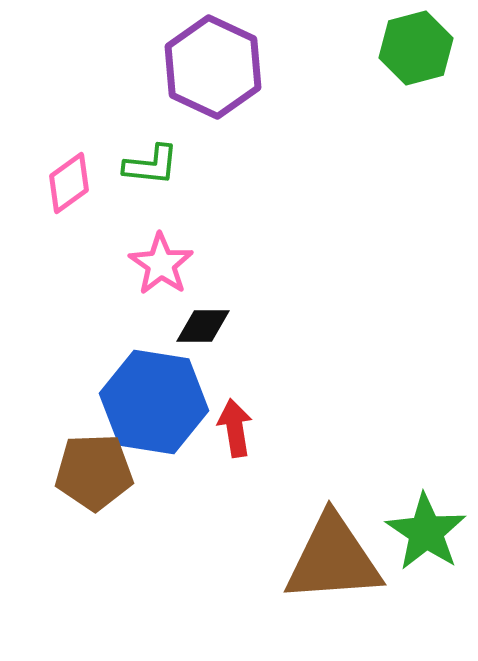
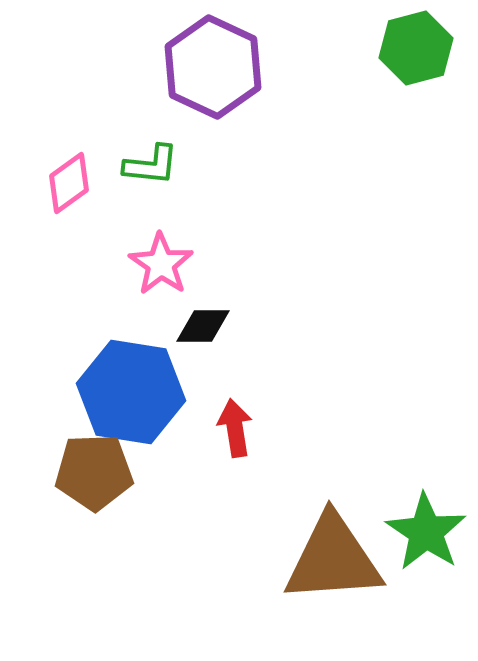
blue hexagon: moved 23 px left, 10 px up
